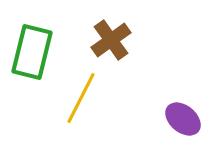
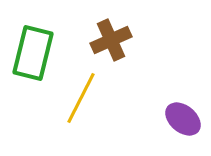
brown cross: rotated 12 degrees clockwise
green rectangle: moved 1 px right, 1 px down
